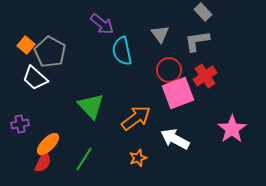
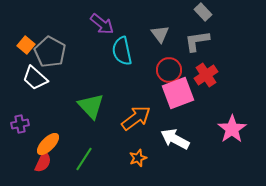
red cross: moved 1 px right, 1 px up
